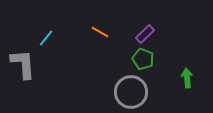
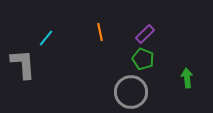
orange line: rotated 48 degrees clockwise
